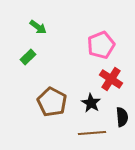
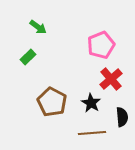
red cross: rotated 15 degrees clockwise
